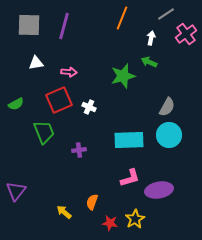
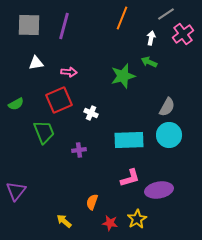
pink cross: moved 3 px left
white cross: moved 2 px right, 6 px down
yellow arrow: moved 9 px down
yellow star: moved 2 px right
